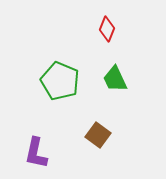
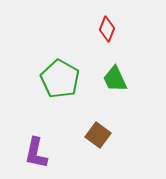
green pentagon: moved 2 px up; rotated 6 degrees clockwise
